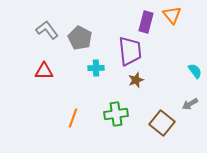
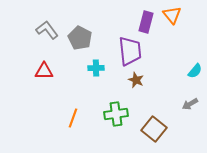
cyan semicircle: rotated 77 degrees clockwise
brown star: rotated 28 degrees counterclockwise
brown square: moved 8 px left, 6 px down
